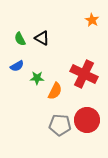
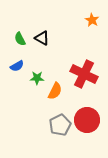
gray pentagon: rotated 30 degrees counterclockwise
